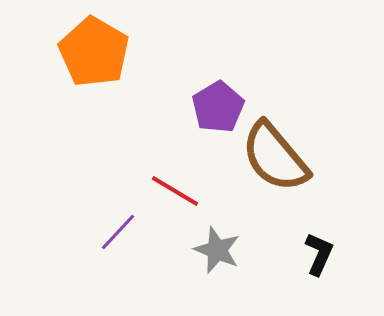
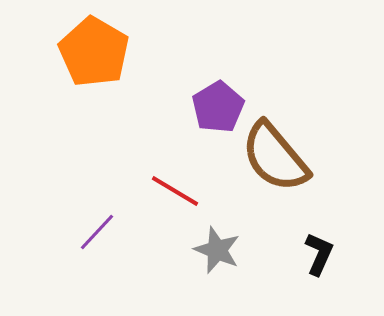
purple line: moved 21 px left
